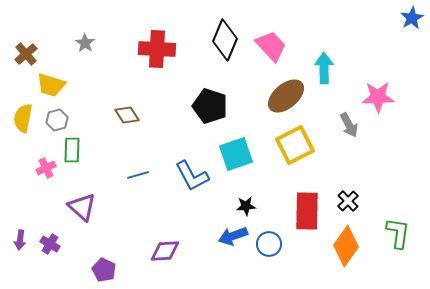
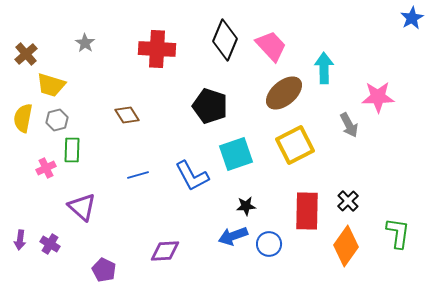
brown ellipse: moved 2 px left, 3 px up
